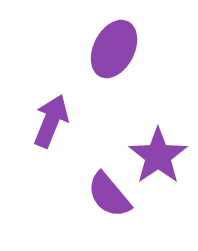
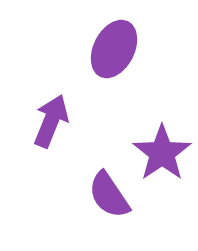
purple star: moved 4 px right, 3 px up
purple semicircle: rotated 6 degrees clockwise
